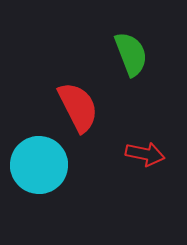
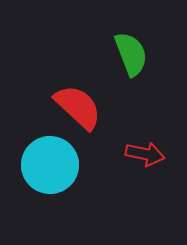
red semicircle: rotated 20 degrees counterclockwise
cyan circle: moved 11 px right
